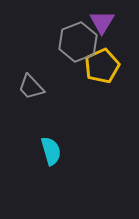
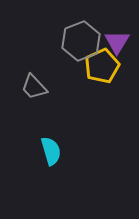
purple triangle: moved 15 px right, 20 px down
gray hexagon: moved 3 px right, 1 px up
gray trapezoid: moved 3 px right
